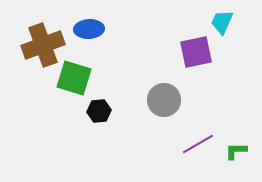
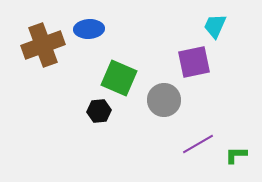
cyan trapezoid: moved 7 px left, 4 px down
purple square: moved 2 px left, 10 px down
green square: moved 45 px right; rotated 6 degrees clockwise
green L-shape: moved 4 px down
